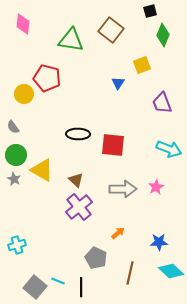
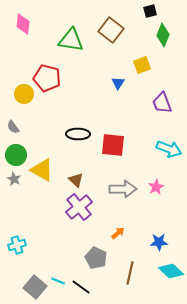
black line: rotated 54 degrees counterclockwise
